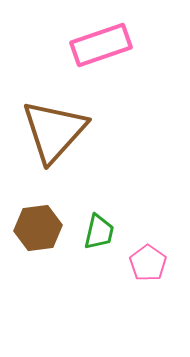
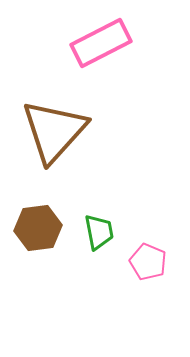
pink rectangle: moved 2 px up; rotated 8 degrees counterclockwise
green trapezoid: rotated 24 degrees counterclockwise
pink pentagon: moved 1 px up; rotated 12 degrees counterclockwise
